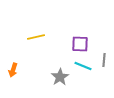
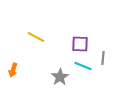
yellow line: rotated 42 degrees clockwise
gray line: moved 1 px left, 2 px up
